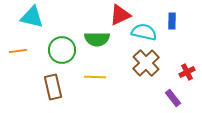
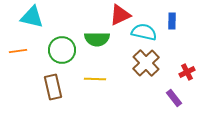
yellow line: moved 2 px down
purple rectangle: moved 1 px right
